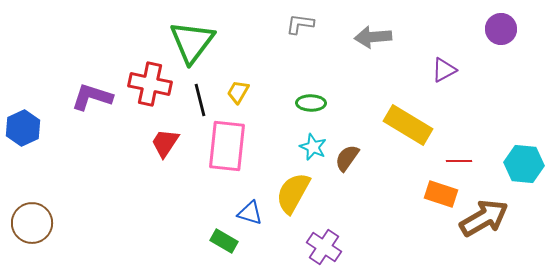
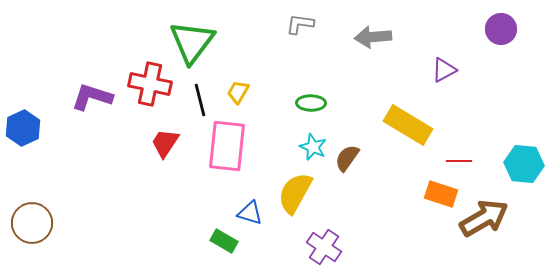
yellow semicircle: moved 2 px right
